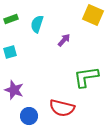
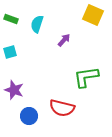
green rectangle: rotated 40 degrees clockwise
